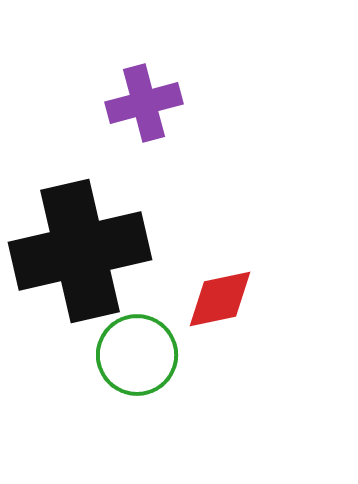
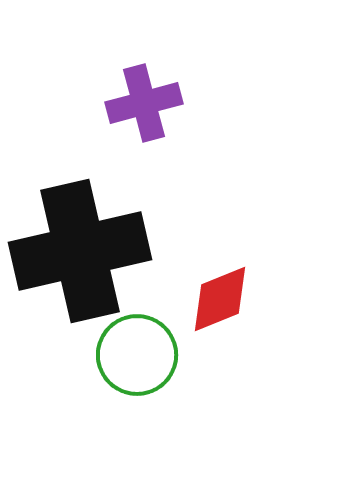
red diamond: rotated 10 degrees counterclockwise
